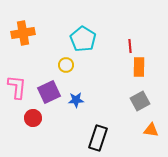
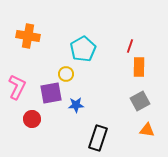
orange cross: moved 5 px right, 3 px down; rotated 20 degrees clockwise
cyan pentagon: moved 10 px down; rotated 10 degrees clockwise
red line: rotated 24 degrees clockwise
yellow circle: moved 9 px down
pink L-shape: rotated 20 degrees clockwise
purple square: moved 2 px right, 1 px down; rotated 15 degrees clockwise
blue star: moved 5 px down
red circle: moved 1 px left, 1 px down
orange triangle: moved 4 px left
